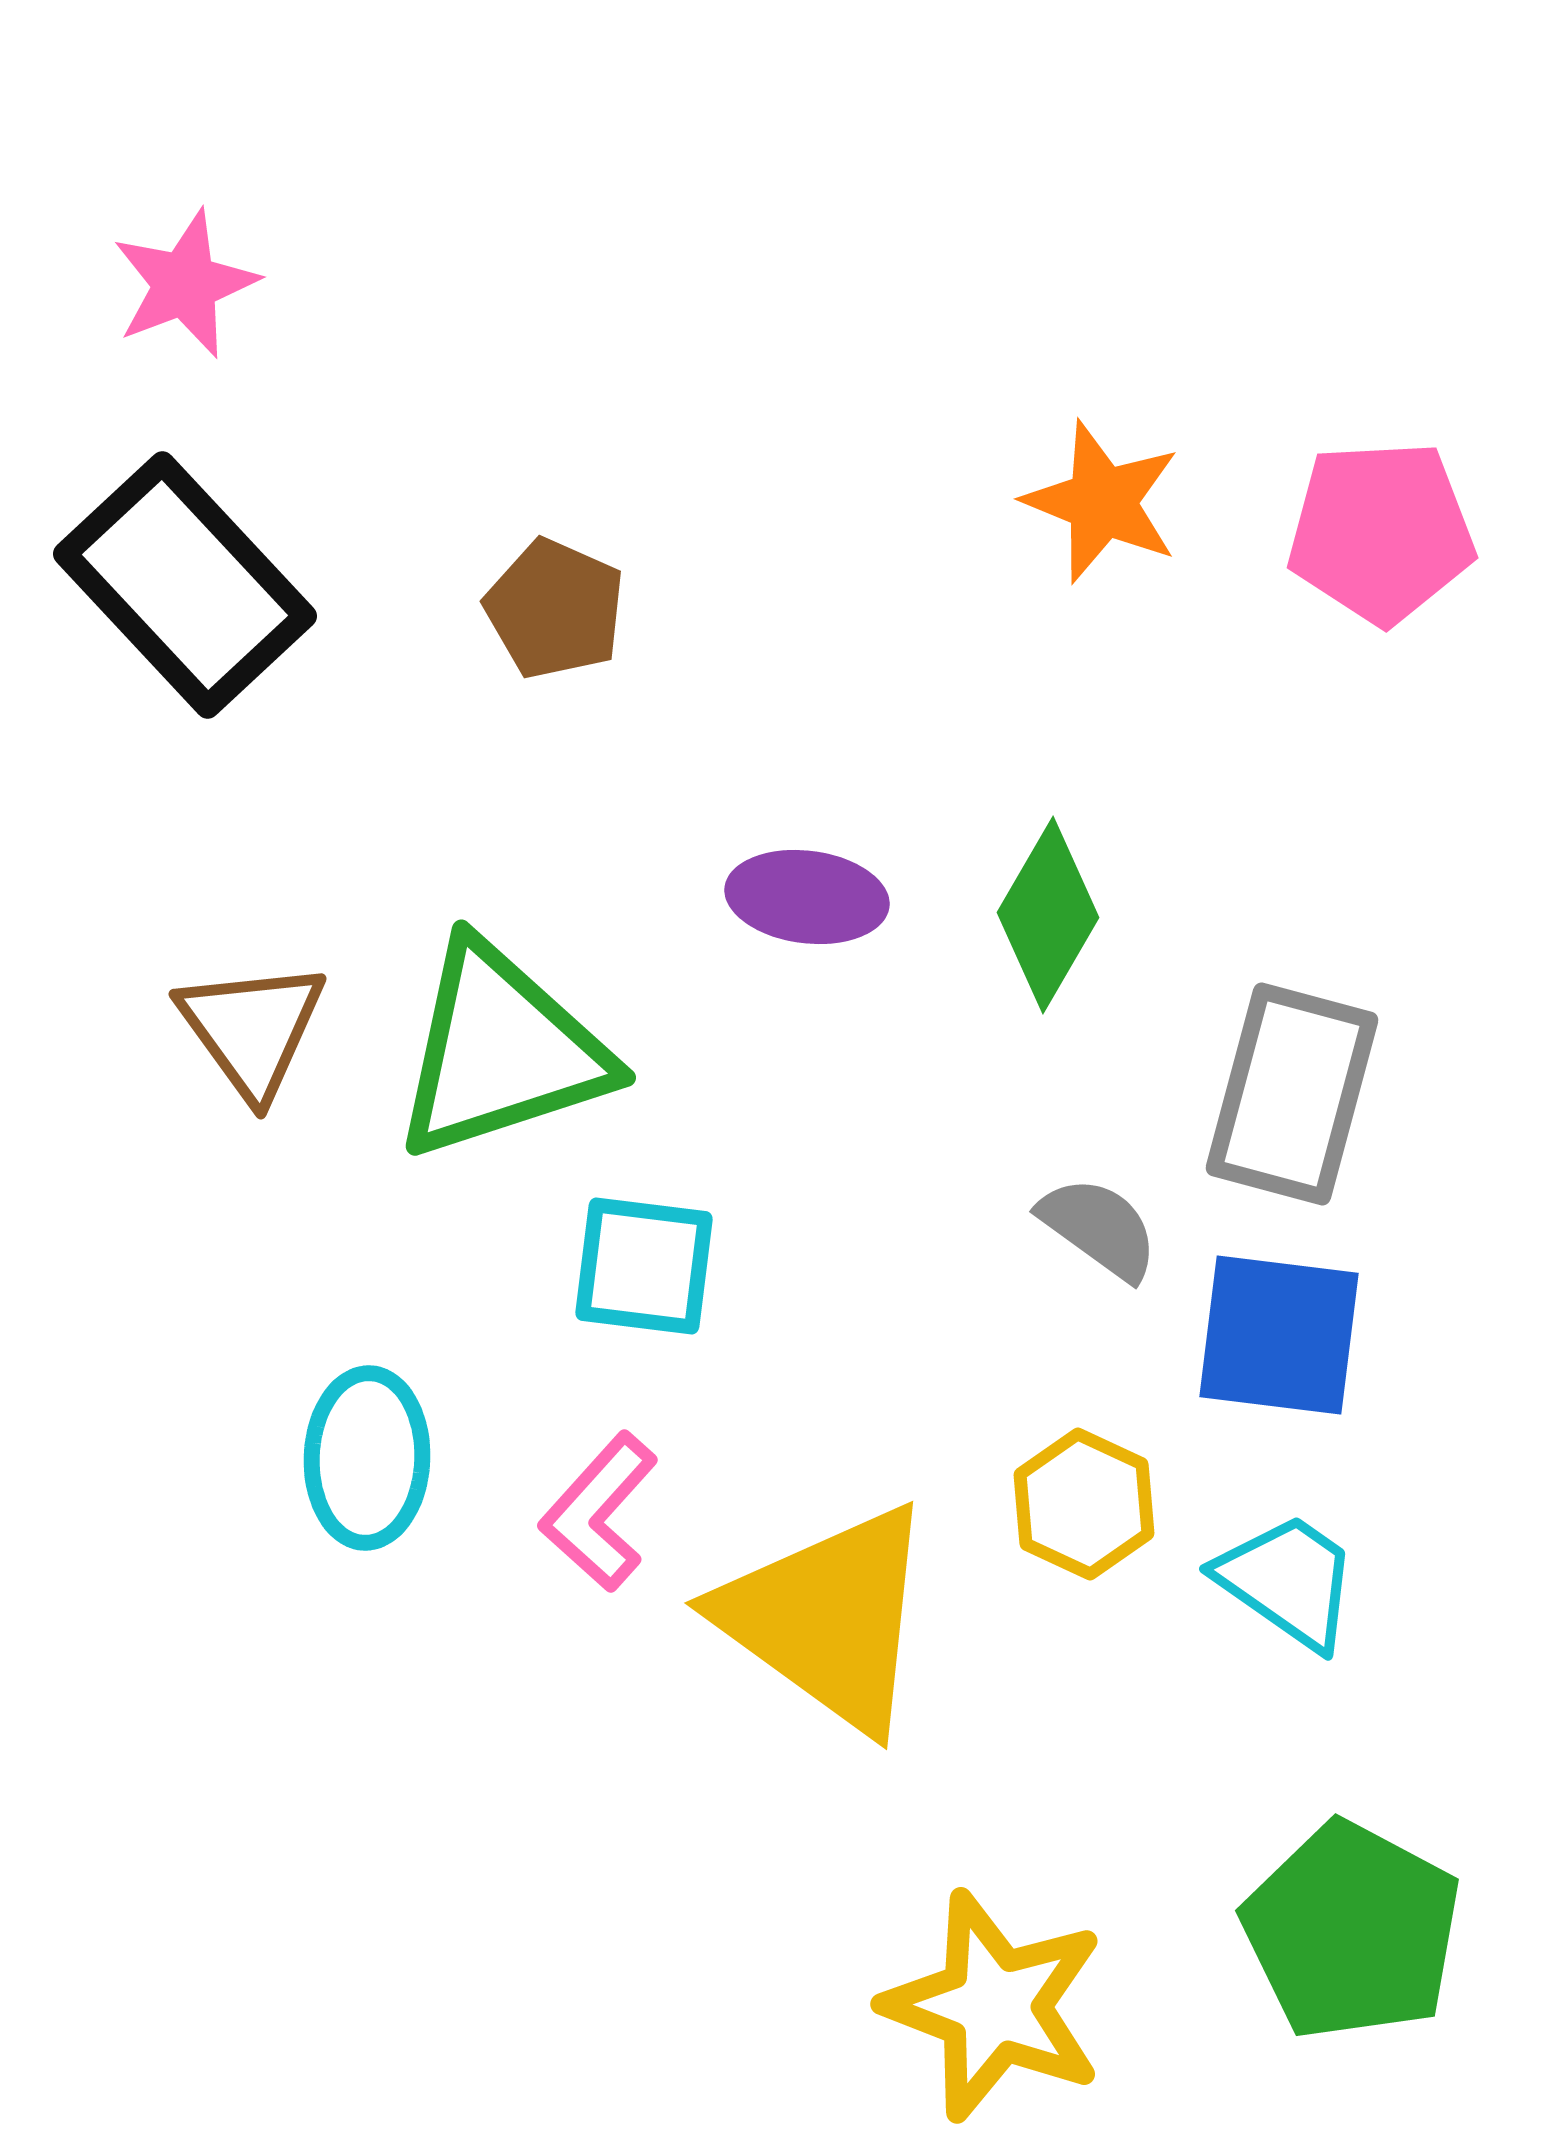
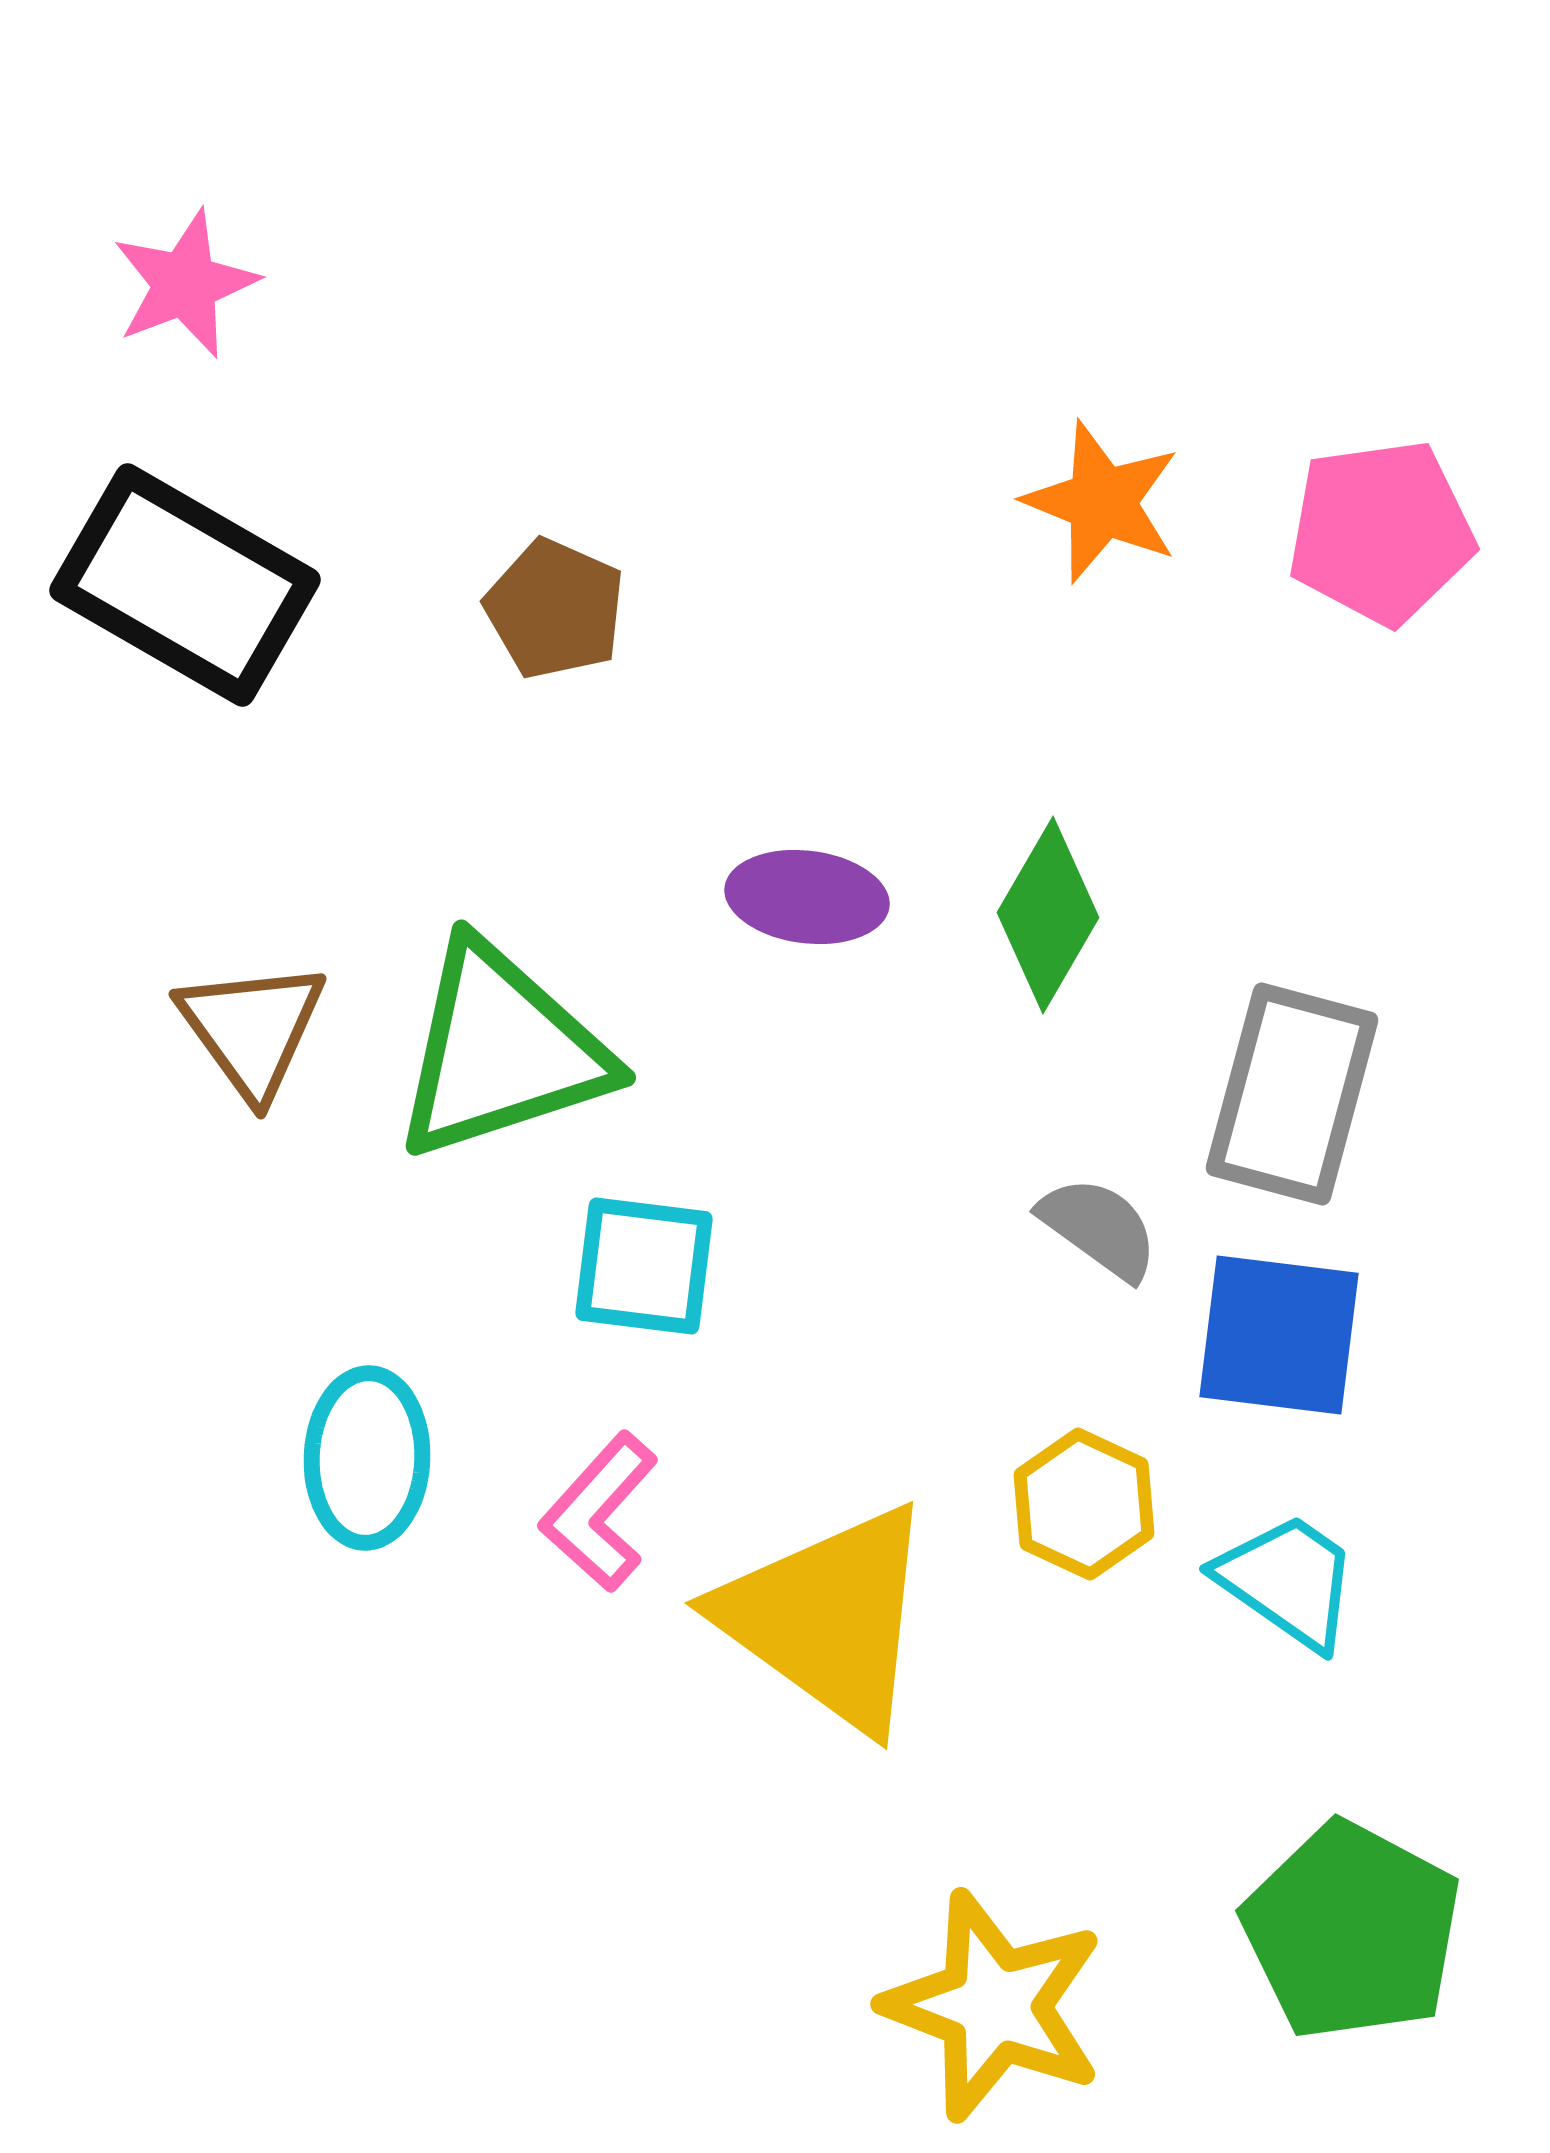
pink pentagon: rotated 5 degrees counterclockwise
black rectangle: rotated 17 degrees counterclockwise
